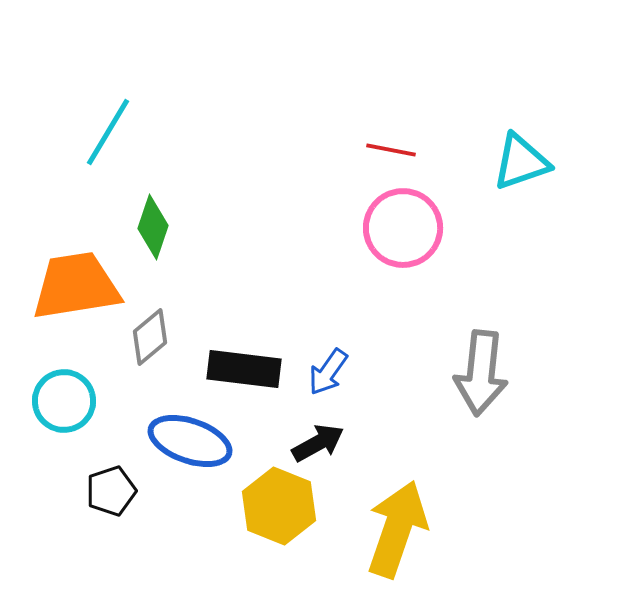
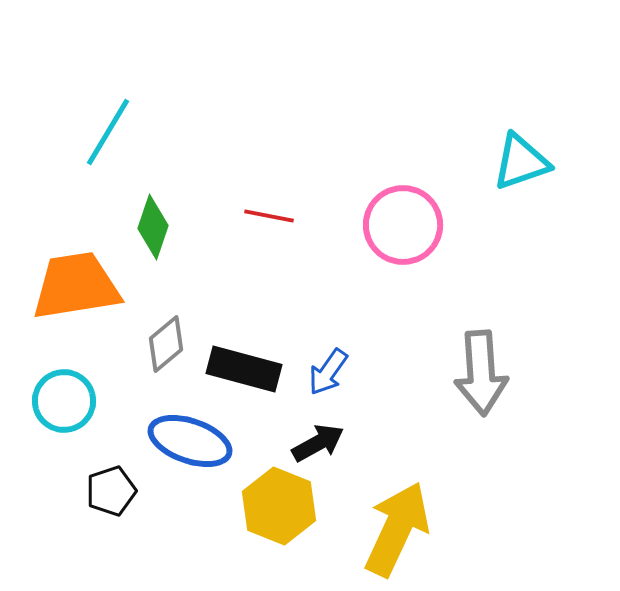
red line: moved 122 px left, 66 px down
pink circle: moved 3 px up
gray diamond: moved 16 px right, 7 px down
black rectangle: rotated 8 degrees clockwise
gray arrow: rotated 10 degrees counterclockwise
yellow arrow: rotated 6 degrees clockwise
